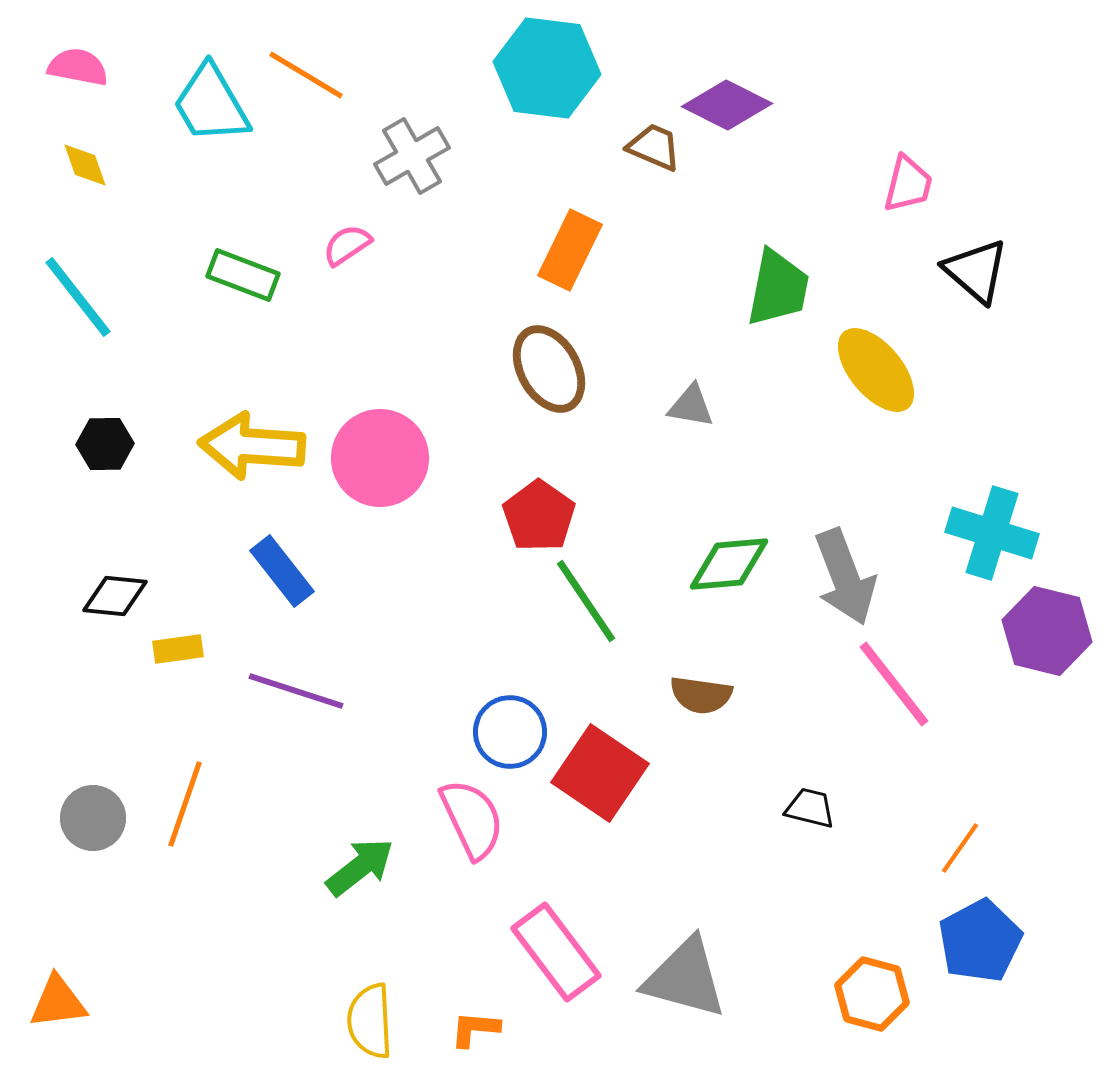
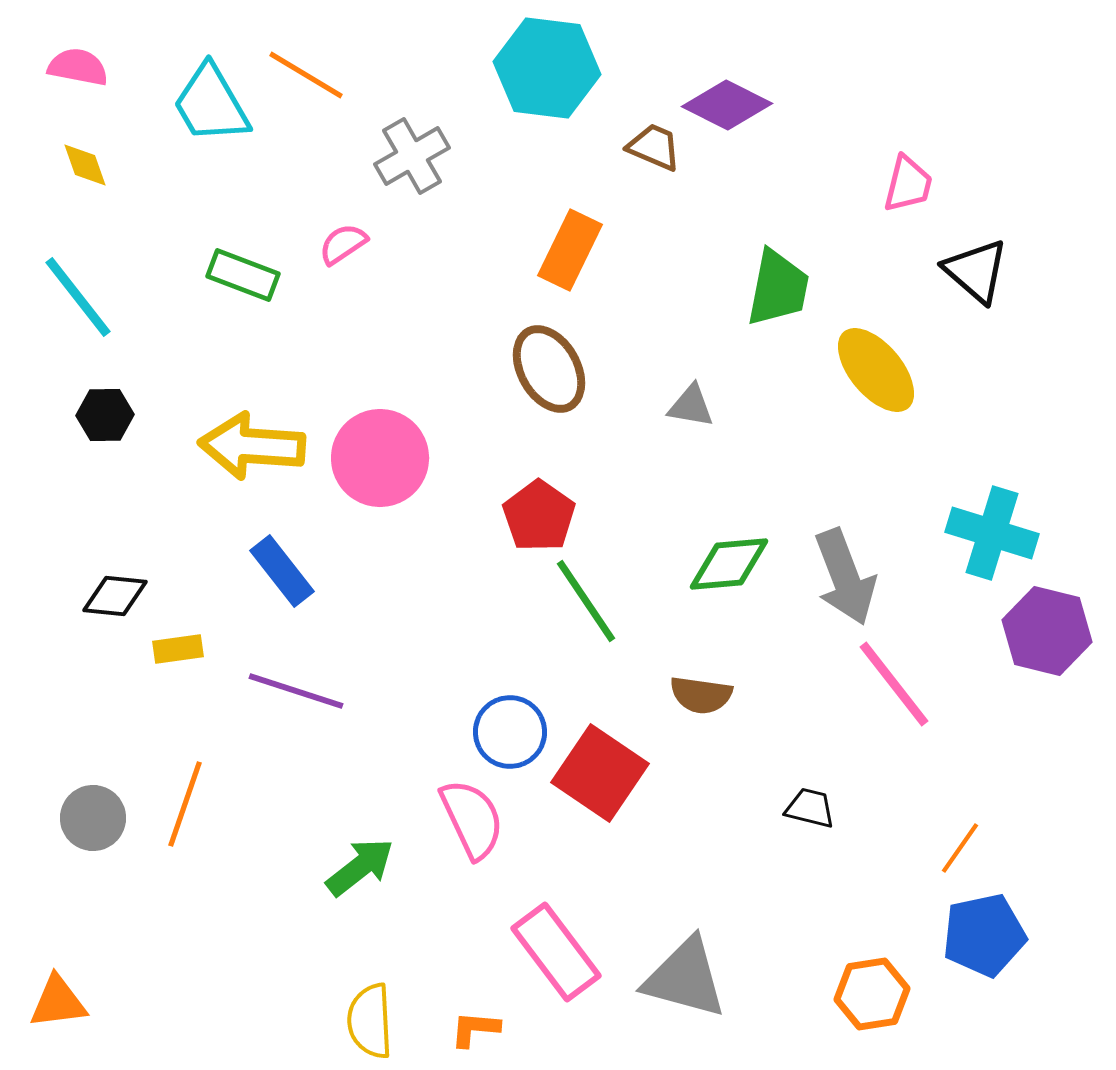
pink semicircle at (347, 245): moved 4 px left, 1 px up
black hexagon at (105, 444): moved 29 px up
blue pentagon at (980, 941): moved 4 px right, 6 px up; rotated 16 degrees clockwise
orange hexagon at (872, 994): rotated 24 degrees counterclockwise
